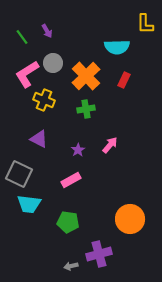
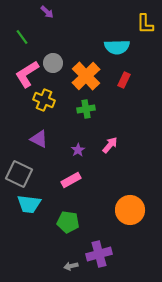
purple arrow: moved 19 px up; rotated 16 degrees counterclockwise
orange circle: moved 9 px up
